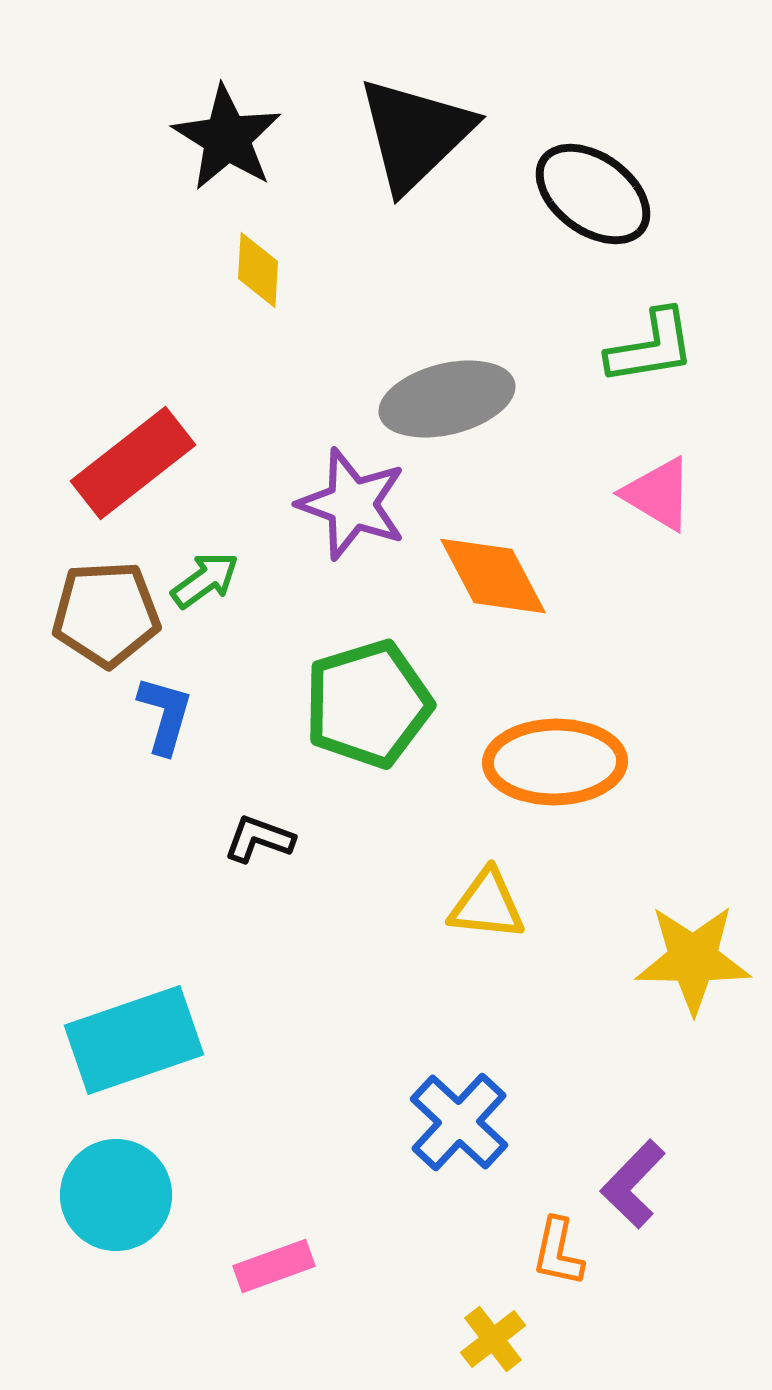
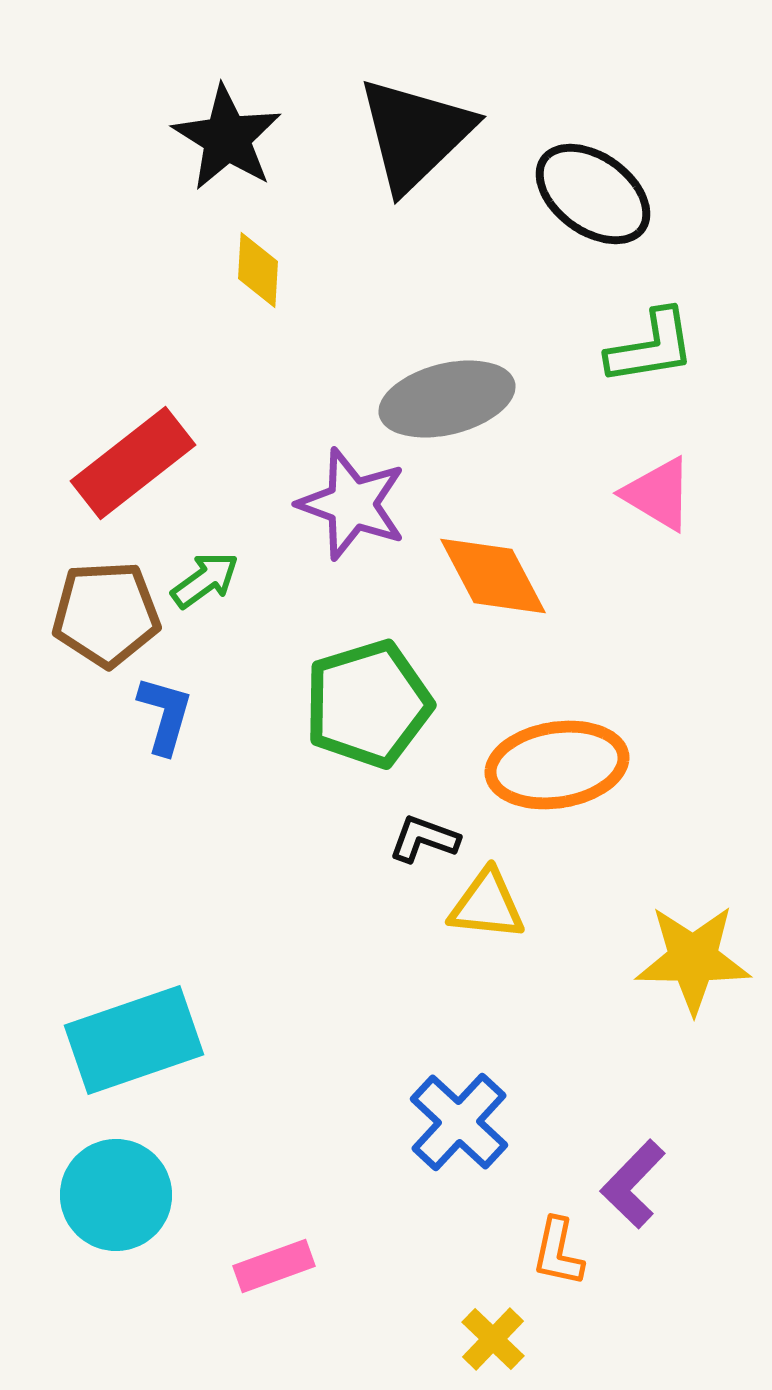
orange ellipse: moved 2 px right, 3 px down; rotated 8 degrees counterclockwise
black L-shape: moved 165 px right
yellow cross: rotated 8 degrees counterclockwise
